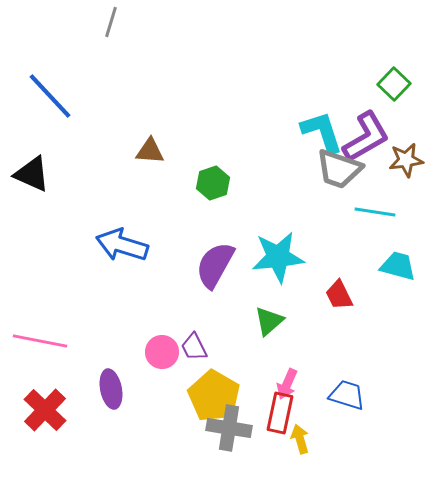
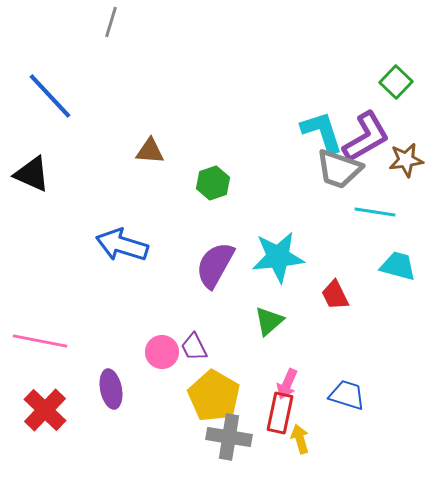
green square: moved 2 px right, 2 px up
red trapezoid: moved 4 px left
gray cross: moved 9 px down
